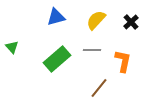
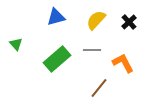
black cross: moved 2 px left
green triangle: moved 4 px right, 3 px up
orange L-shape: moved 2 px down; rotated 40 degrees counterclockwise
